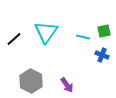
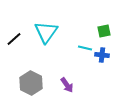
cyan line: moved 2 px right, 11 px down
blue cross: rotated 16 degrees counterclockwise
gray hexagon: moved 2 px down
